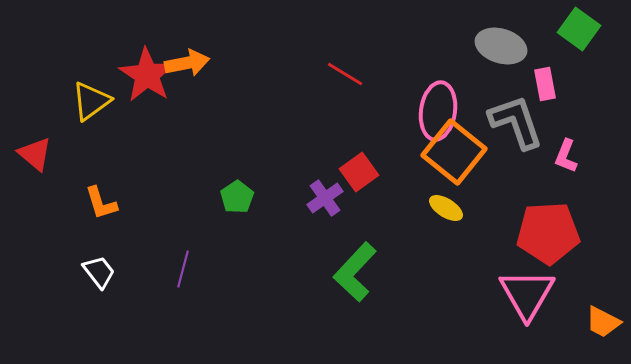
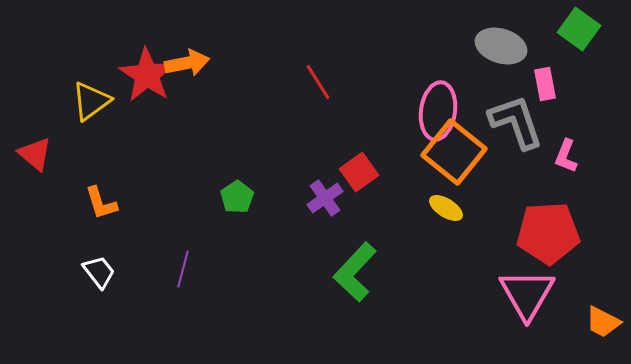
red line: moved 27 px left, 8 px down; rotated 27 degrees clockwise
